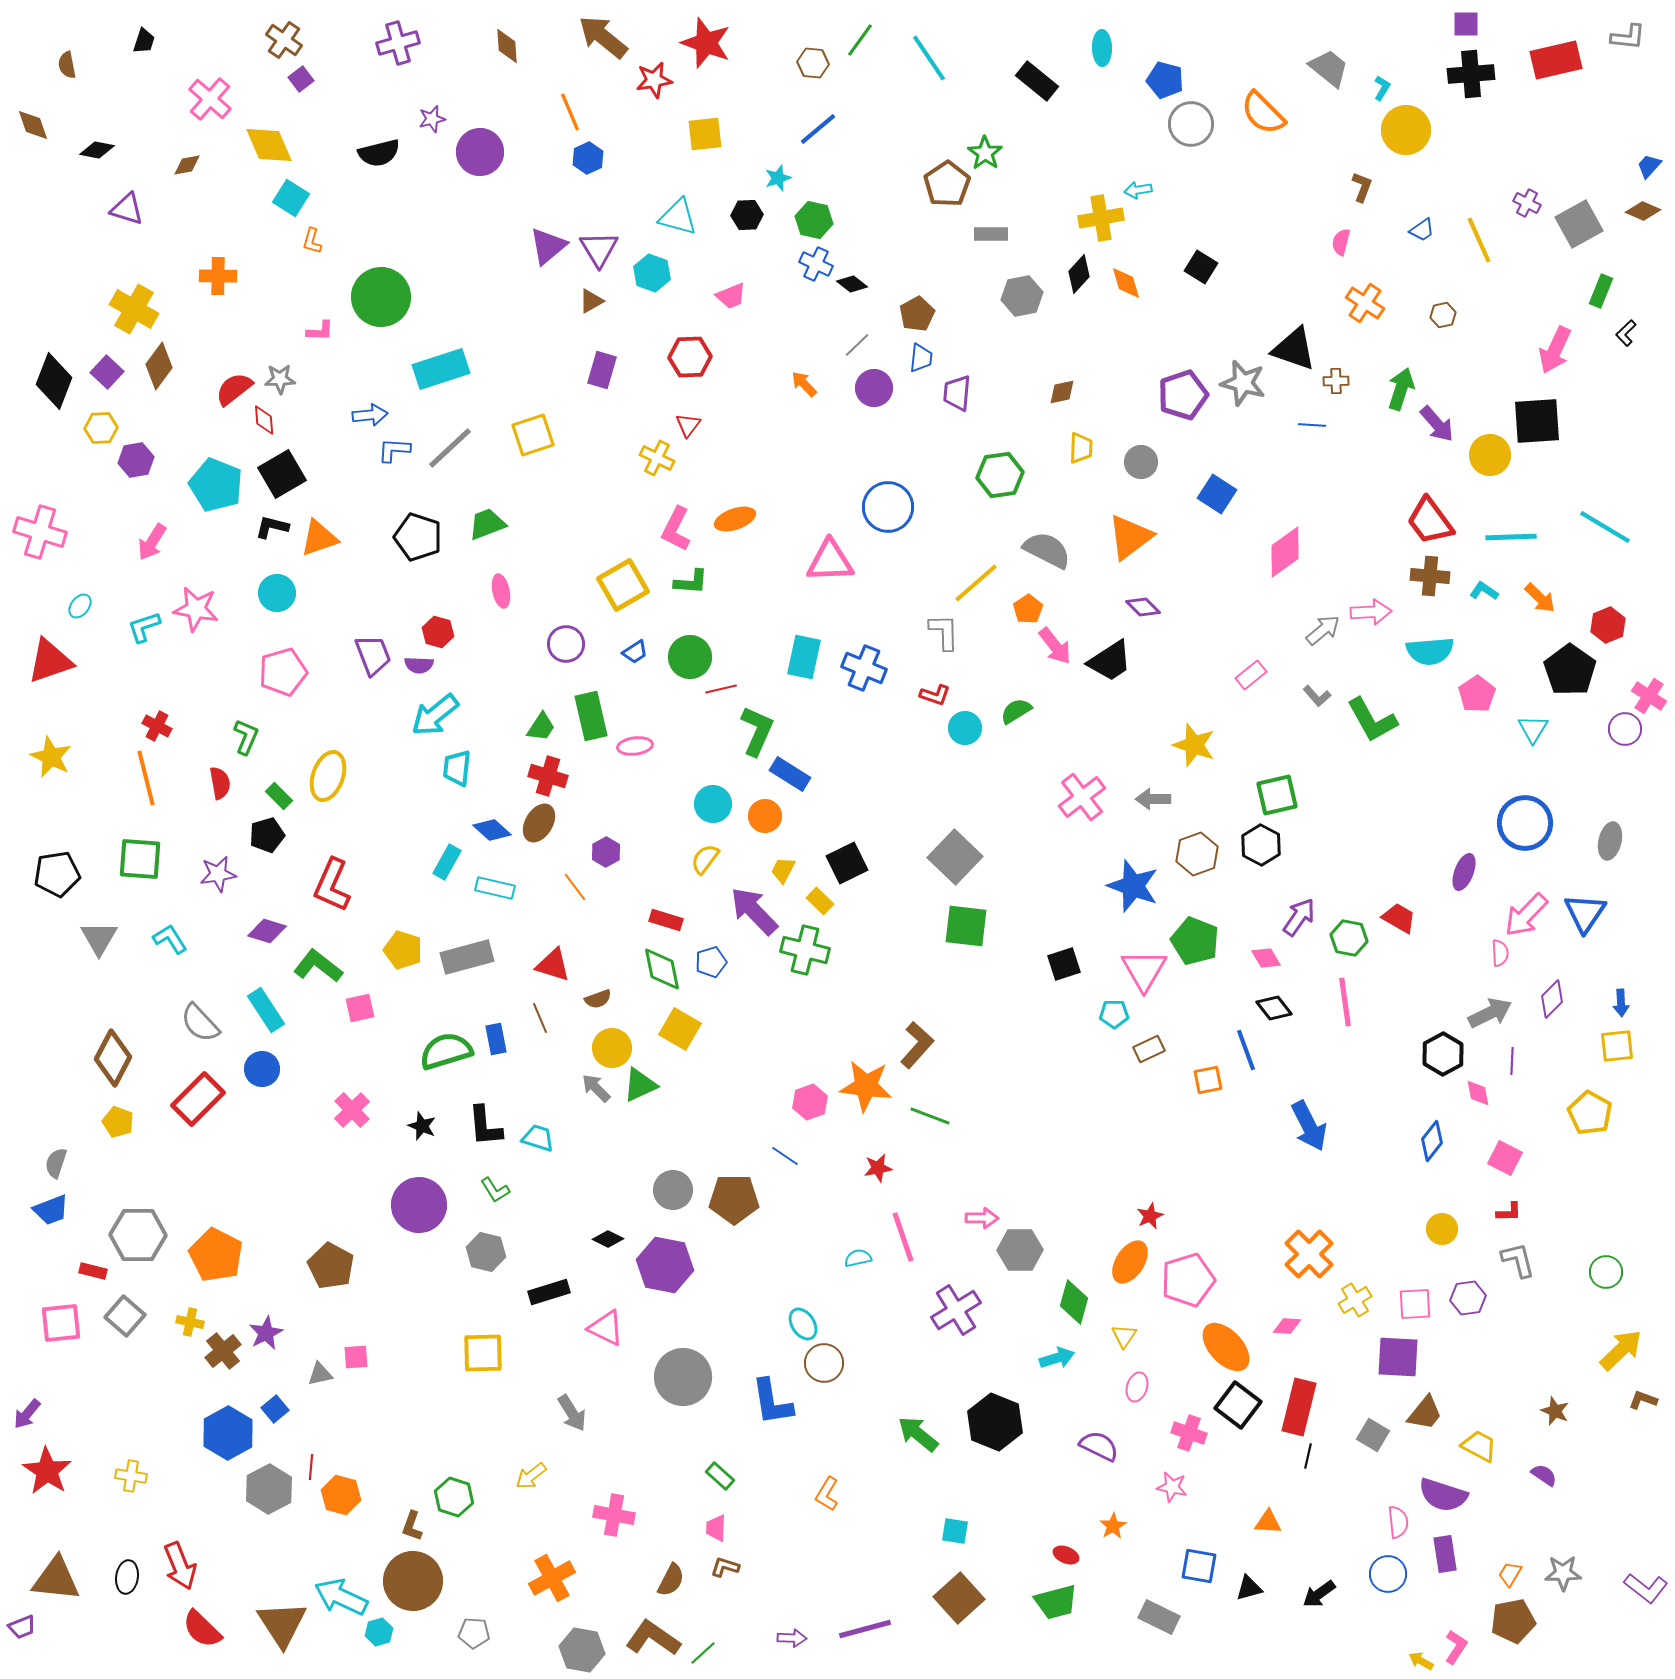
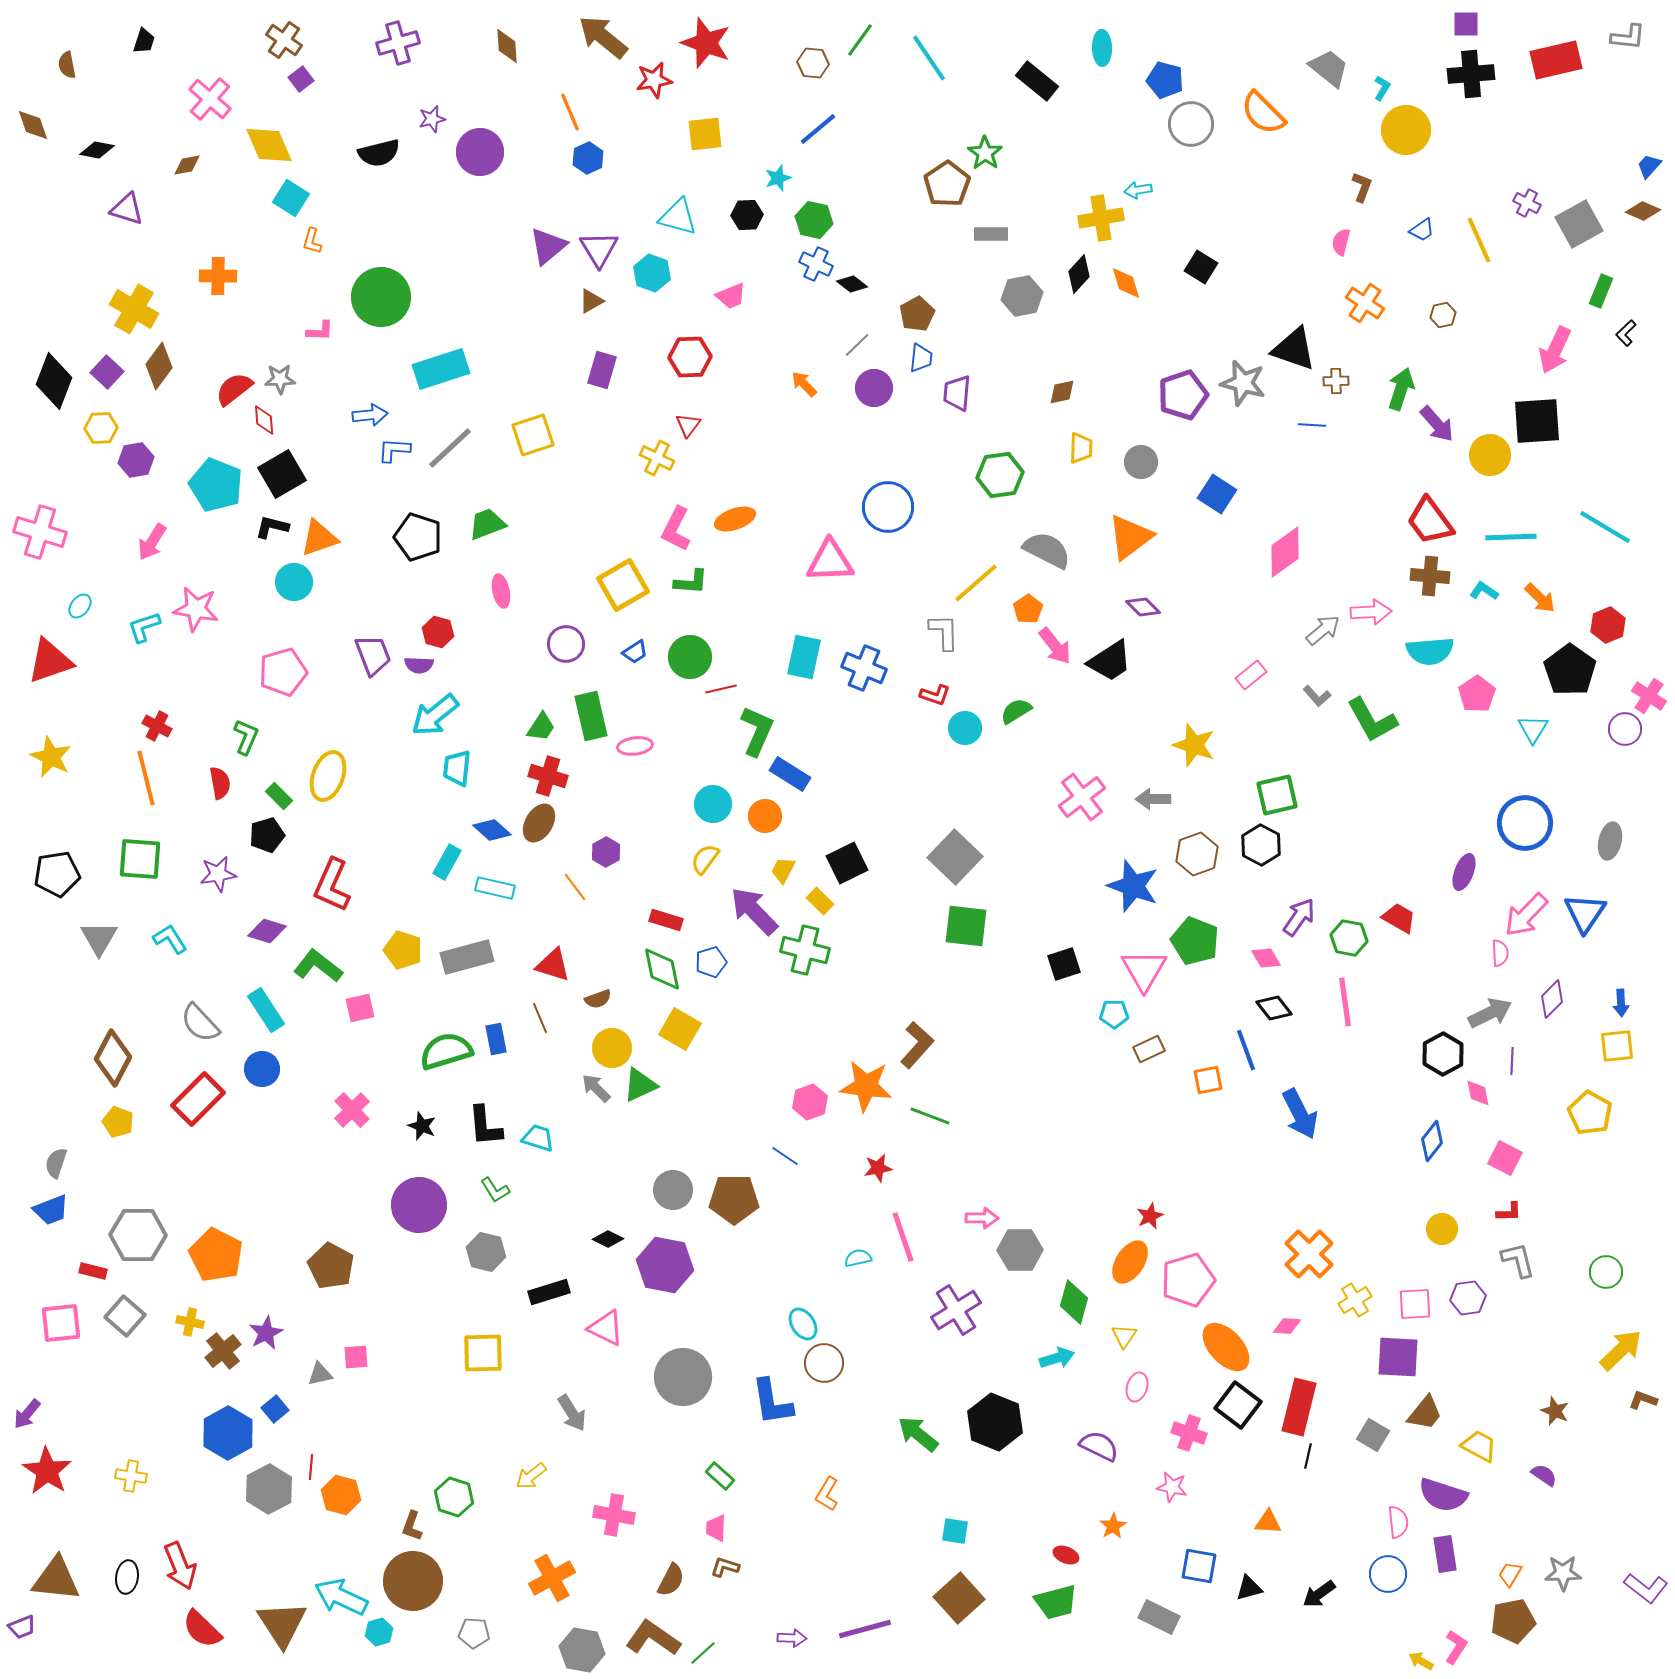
cyan circle at (277, 593): moved 17 px right, 11 px up
blue arrow at (1309, 1126): moved 9 px left, 12 px up
